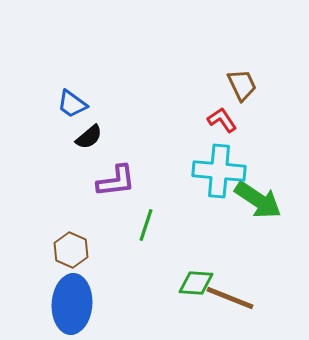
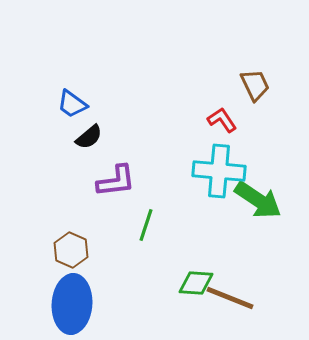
brown trapezoid: moved 13 px right
